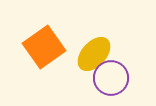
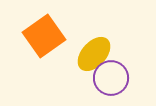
orange square: moved 11 px up
